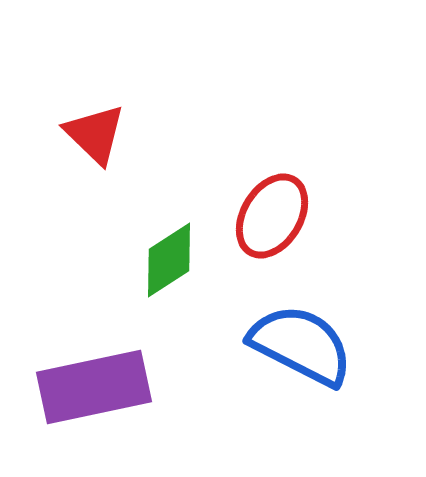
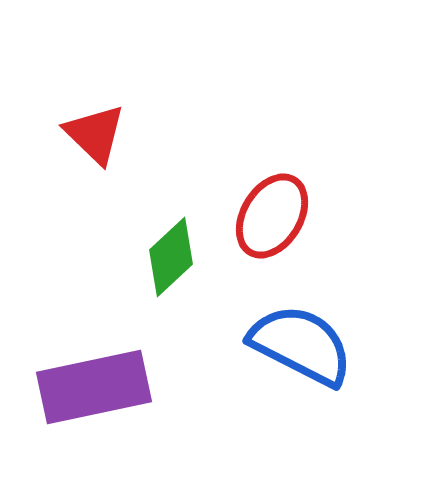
green diamond: moved 2 px right, 3 px up; rotated 10 degrees counterclockwise
